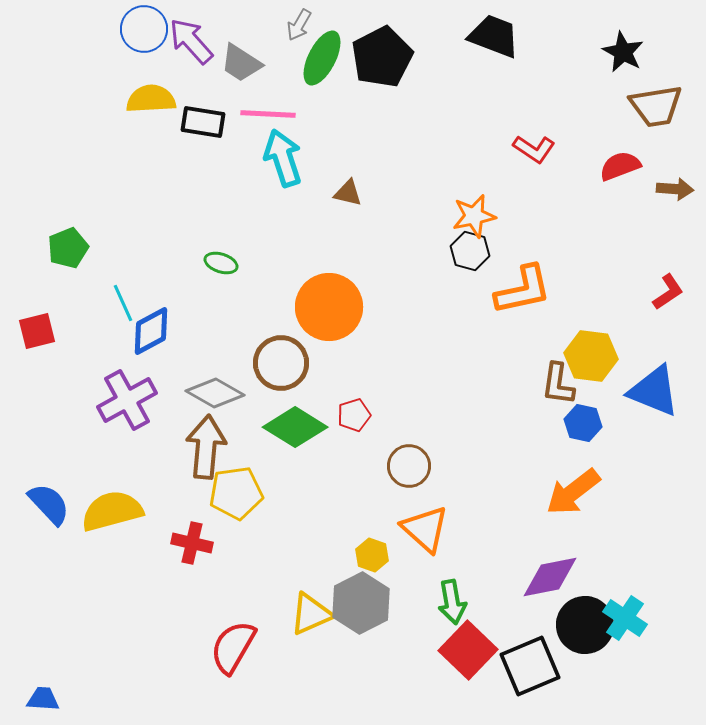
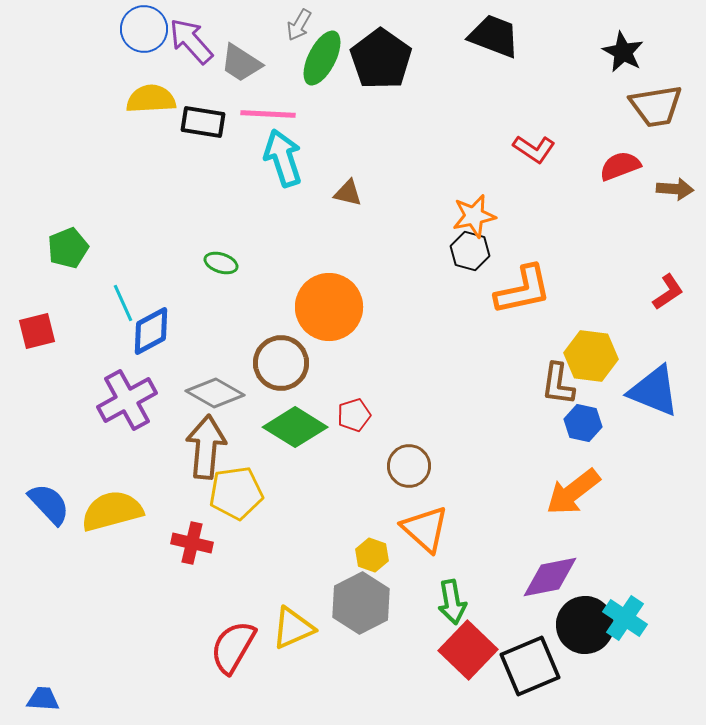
black pentagon at (382, 57): moved 1 px left, 2 px down; rotated 10 degrees counterclockwise
yellow triangle at (311, 614): moved 18 px left, 14 px down
